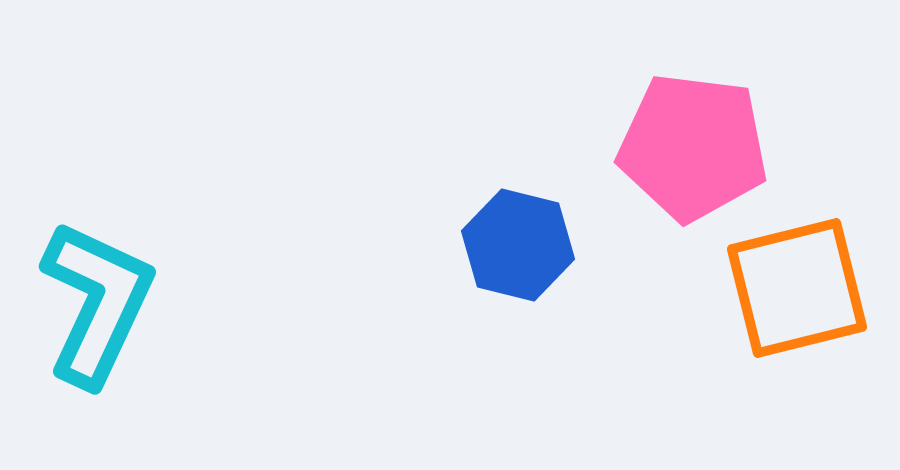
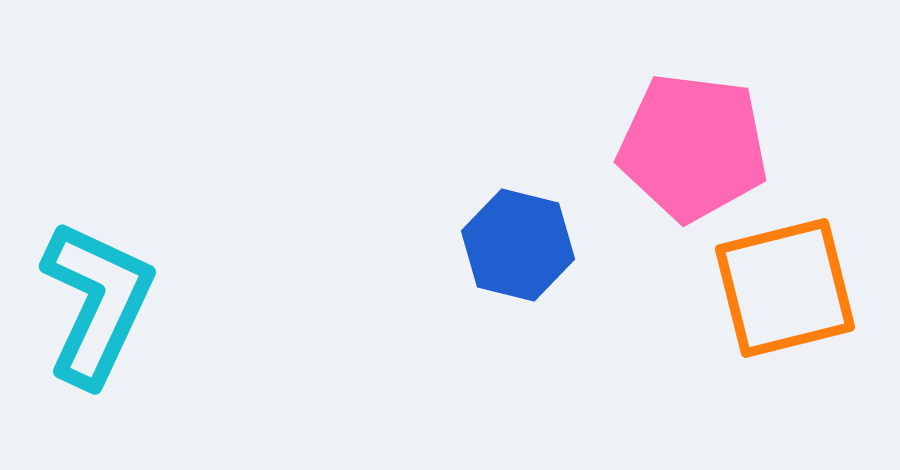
orange square: moved 12 px left
